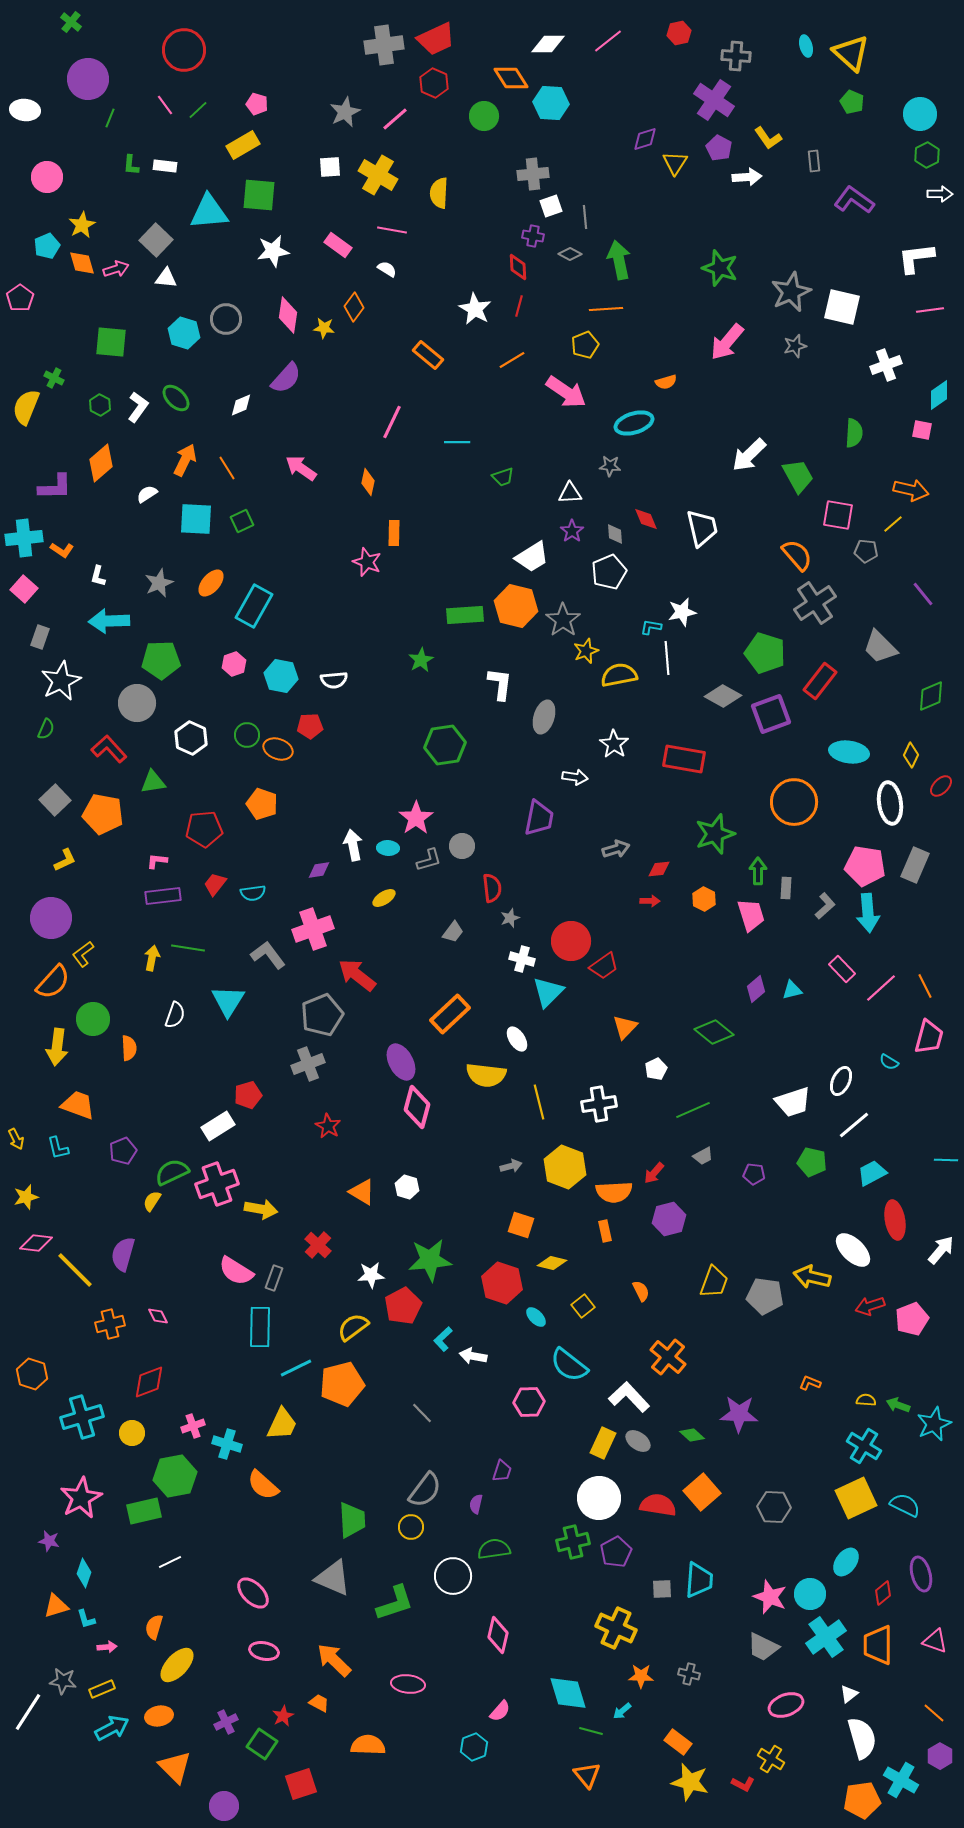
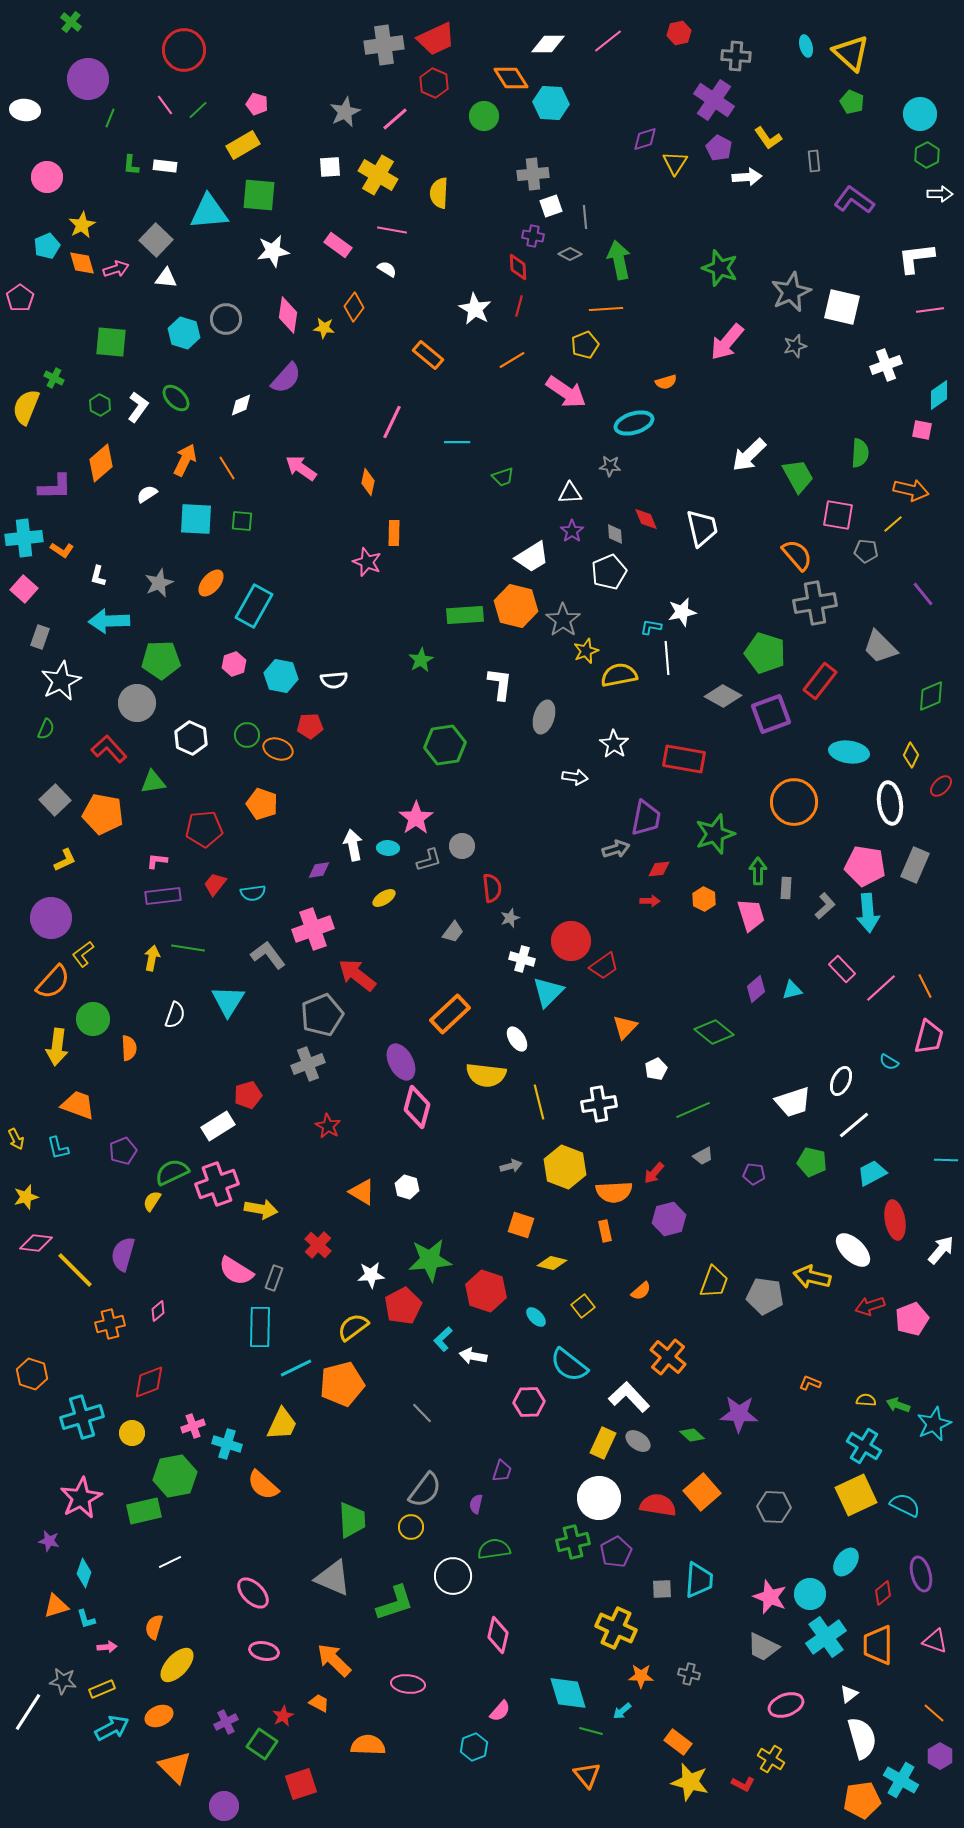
green semicircle at (854, 433): moved 6 px right, 20 px down
green square at (242, 521): rotated 30 degrees clockwise
gray cross at (815, 603): rotated 24 degrees clockwise
purple trapezoid at (539, 818): moved 107 px right
red hexagon at (502, 1283): moved 16 px left, 8 px down
orange semicircle at (641, 1291): rotated 75 degrees clockwise
pink diamond at (158, 1316): moved 5 px up; rotated 75 degrees clockwise
yellow square at (856, 1498): moved 3 px up
orange ellipse at (159, 1716): rotated 12 degrees counterclockwise
